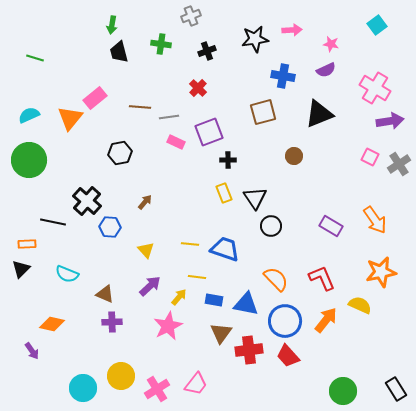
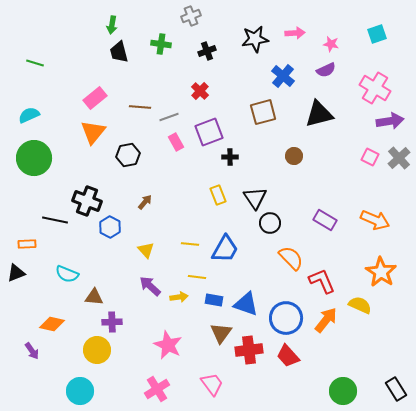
cyan square at (377, 25): moved 9 px down; rotated 18 degrees clockwise
pink arrow at (292, 30): moved 3 px right, 3 px down
green line at (35, 58): moved 5 px down
blue cross at (283, 76): rotated 30 degrees clockwise
red cross at (198, 88): moved 2 px right, 3 px down
black triangle at (319, 114): rotated 8 degrees clockwise
gray line at (169, 117): rotated 12 degrees counterclockwise
orange triangle at (70, 118): moved 23 px right, 14 px down
pink rectangle at (176, 142): rotated 36 degrees clockwise
black hexagon at (120, 153): moved 8 px right, 2 px down
green circle at (29, 160): moved 5 px right, 2 px up
black cross at (228, 160): moved 2 px right, 3 px up
gray cross at (399, 164): moved 6 px up; rotated 10 degrees counterclockwise
yellow rectangle at (224, 193): moved 6 px left, 2 px down
black cross at (87, 201): rotated 20 degrees counterclockwise
orange arrow at (375, 220): rotated 32 degrees counterclockwise
black line at (53, 222): moved 2 px right, 2 px up
black circle at (271, 226): moved 1 px left, 3 px up
purple rectangle at (331, 226): moved 6 px left, 6 px up
blue hexagon at (110, 227): rotated 25 degrees clockwise
blue trapezoid at (225, 249): rotated 100 degrees clockwise
black triangle at (21, 269): moved 5 px left, 4 px down; rotated 24 degrees clockwise
orange star at (381, 272): rotated 28 degrees counterclockwise
red L-shape at (322, 278): moved 3 px down
orange semicircle at (276, 279): moved 15 px right, 21 px up
purple arrow at (150, 286): rotated 95 degrees counterclockwise
brown triangle at (105, 294): moved 11 px left, 3 px down; rotated 18 degrees counterclockwise
yellow arrow at (179, 297): rotated 42 degrees clockwise
blue triangle at (246, 304): rotated 8 degrees clockwise
blue circle at (285, 321): moved 1 px right, 3 px up
pink star at (168, 326): moved 19 px down; rotated 20 degrees counterclockwise
yellow circle at (121, 376): moved 24 px left, 26 px up
pink trapezoid at (196, 384): moved 16 px right; rotated 75 degrees counterclockwise
cyan circle at (83, 388): moved 3 px left, 3 px down
